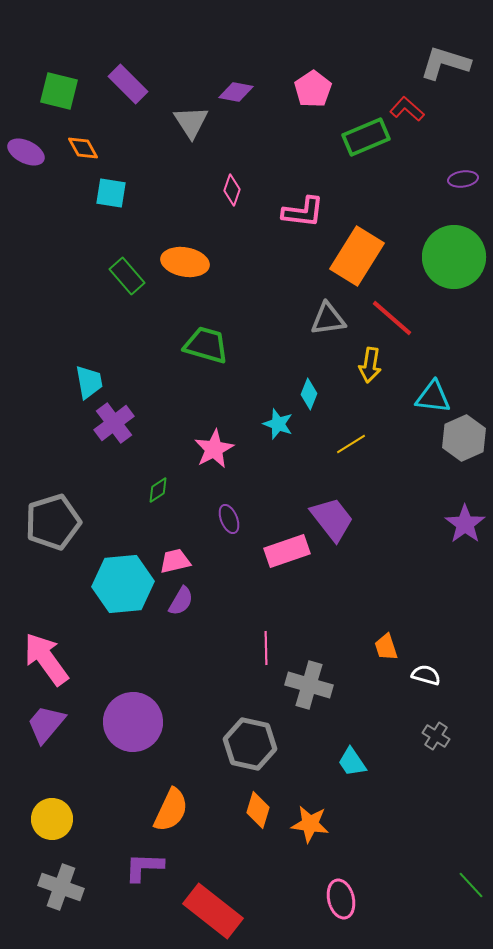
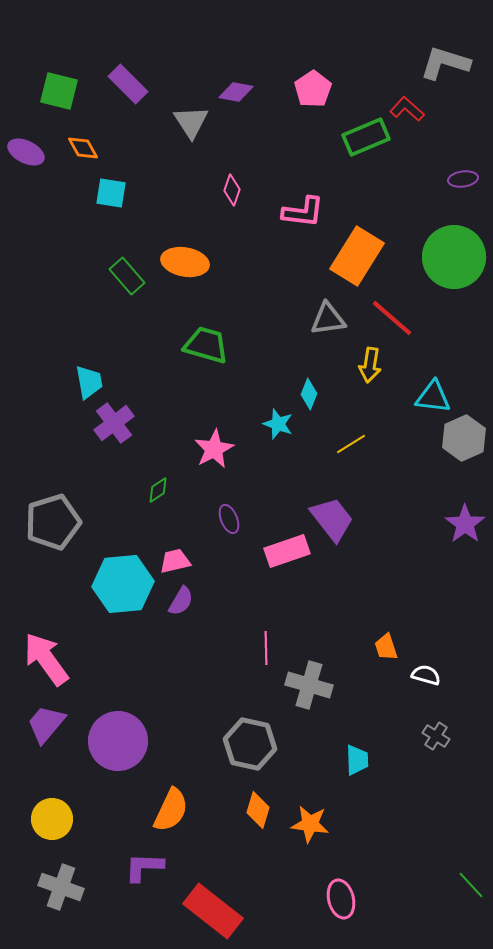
purple circle at (133, 722): moved 15 px left, 19 px down
cyan trapezoid at (352, 762): moved 5 px right, 2 px up; rotated 148 degrees counterclockwise
